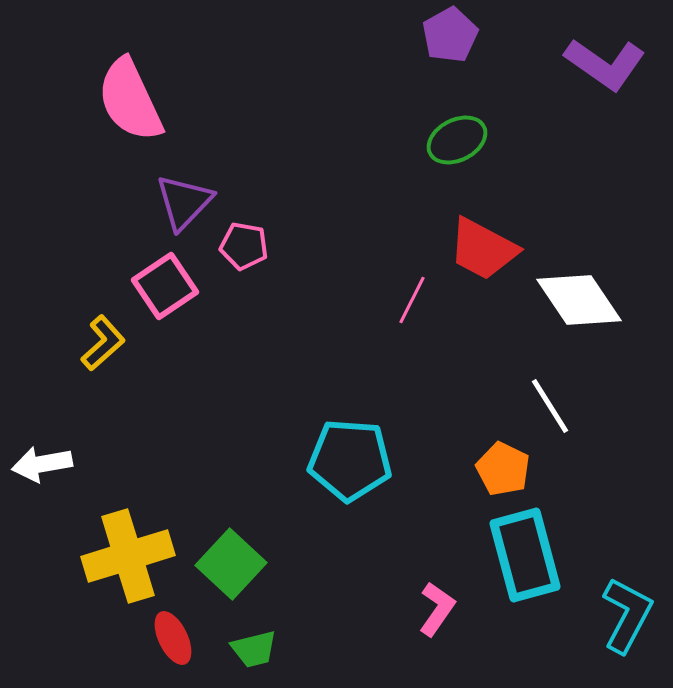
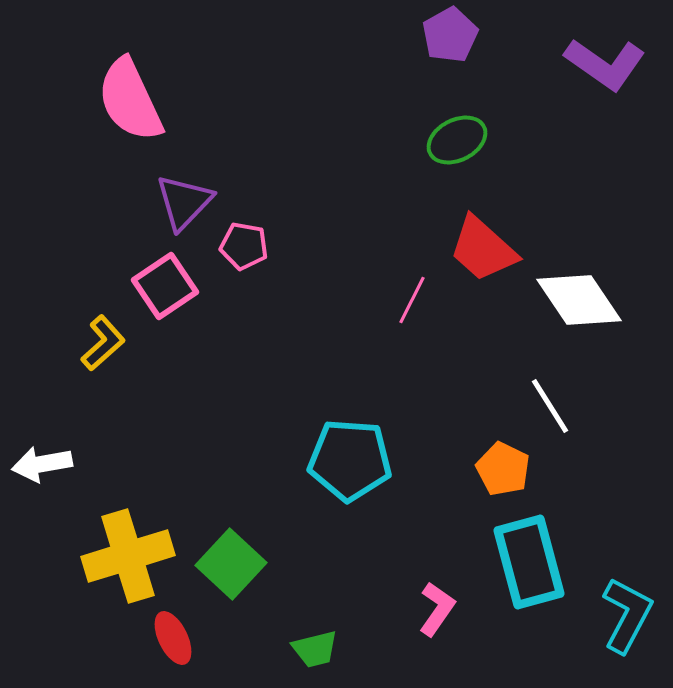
red trapezoid: rotated 14 degrees clockwise
cyan rectangle: moved 4 px right, 7 px down
green trapezoid: moved 61 px right
